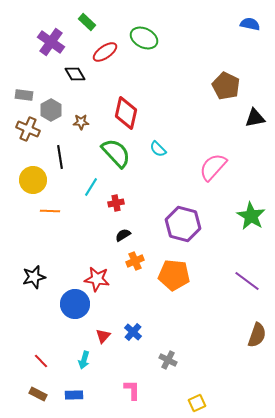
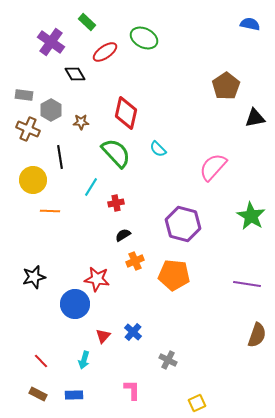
brown pentagon: rotated 12 degrees clockwise
purple line: moved 3 px down; rotated 28 degrees counterclockwise
